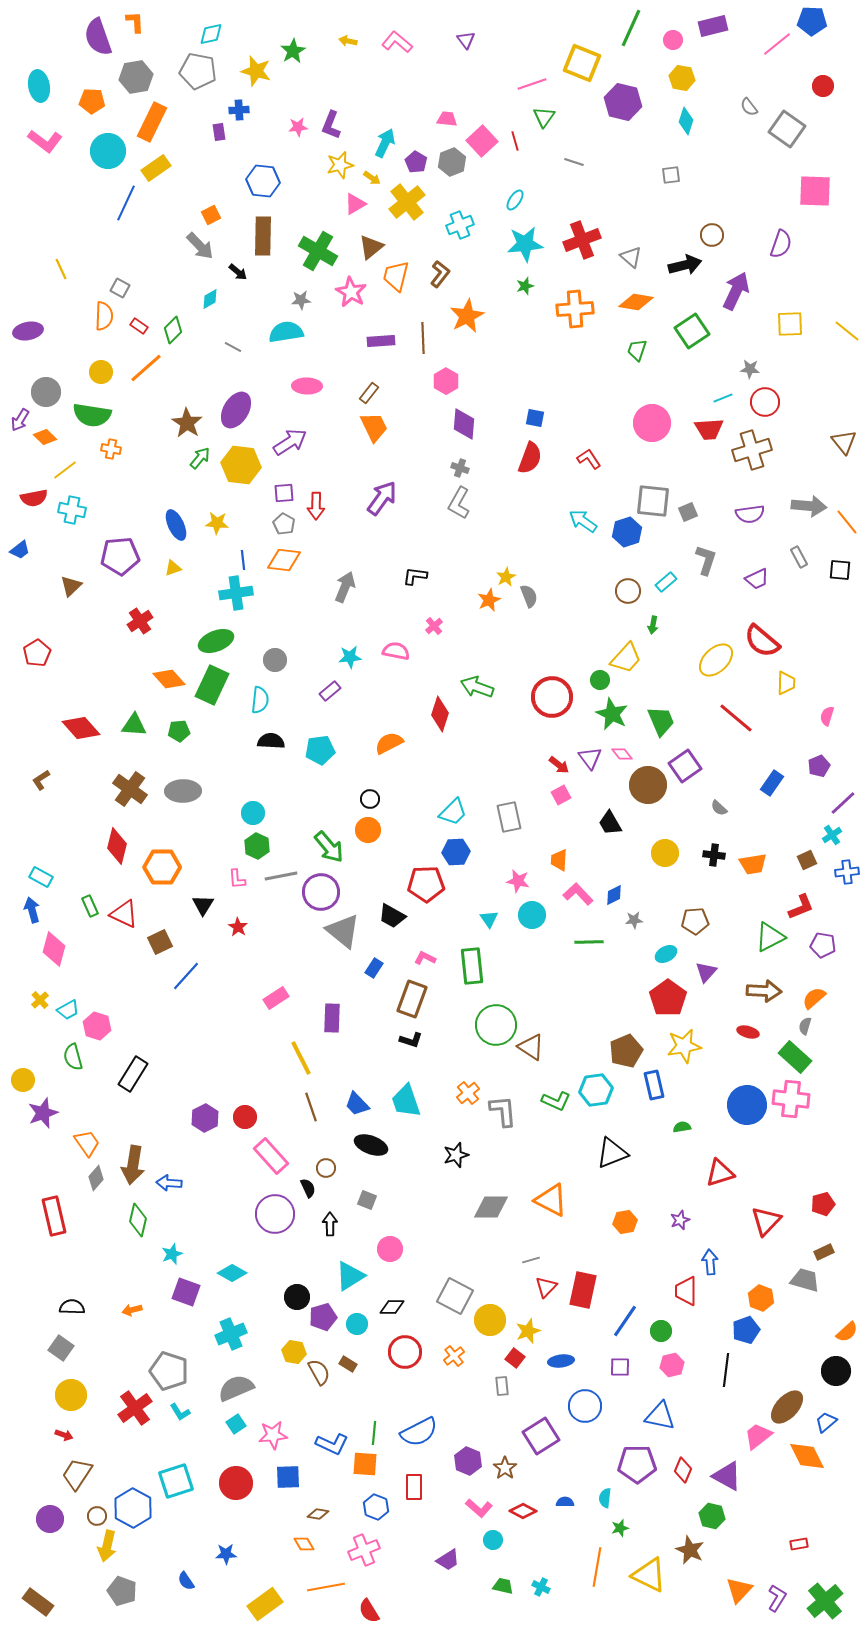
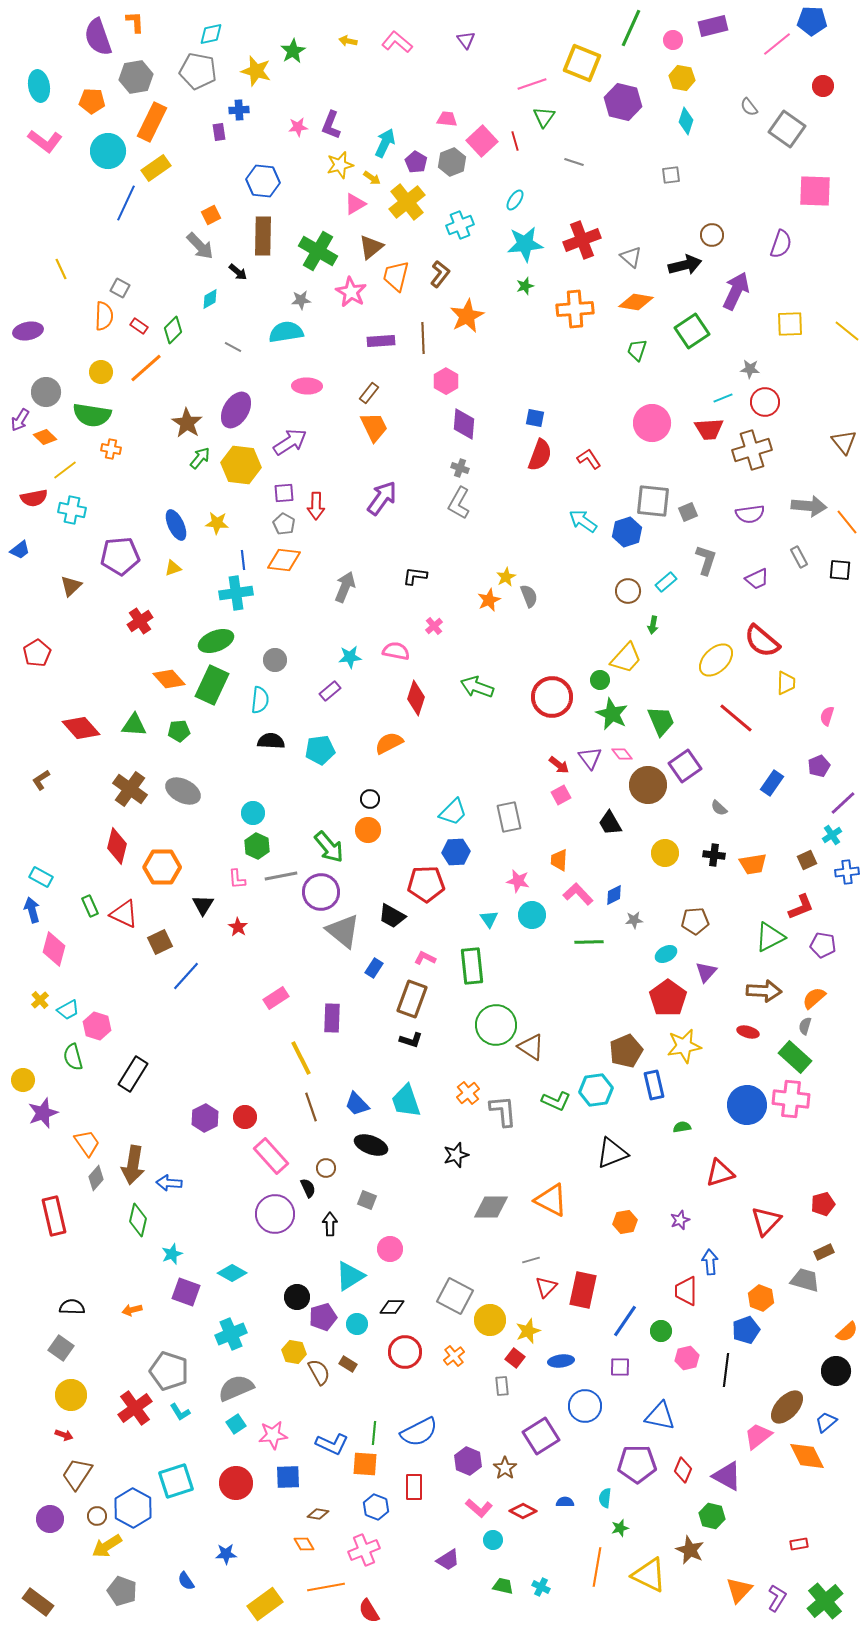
red semicircle at (530, 458): moved 10 px right, 3 px up
red diamond at (440, 714): moved 24 px left, 16 px up
gray ellipse at (183, 791): rotated 28 degrees clockwise
pink hexagon at (672, 1365): moved 15 px right, 7 px up
yellow arrow at (107, 1546): rotated 44 degrees clockwise
